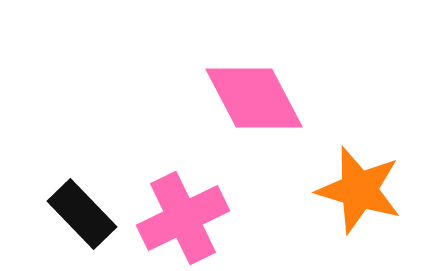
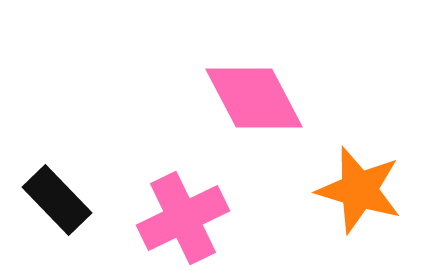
black rectangle: moved 25 px left, 14 px up
